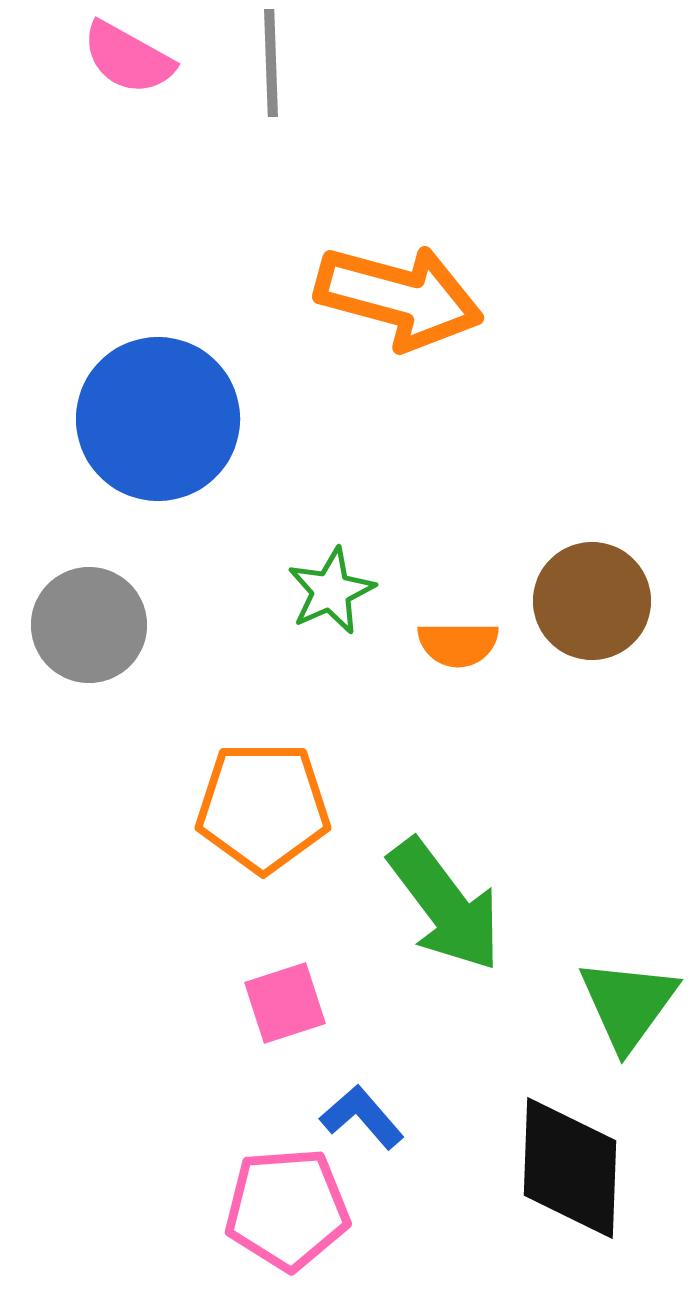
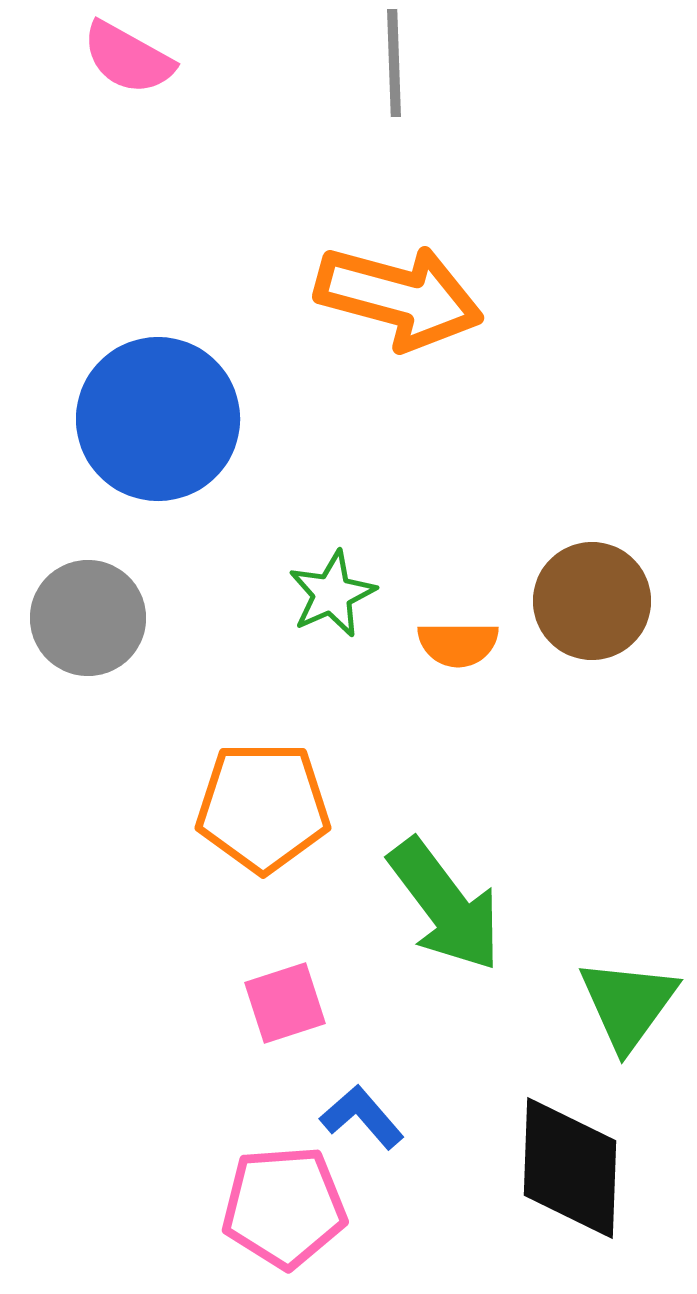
gray line: moved 123 px right
green star: moved 1 px right, 3 px down
gray circle: moved 1 px left, 7 px up
pink pentagon: moved 3 px left, 2 px up
